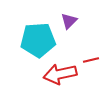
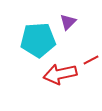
purple triangle: moved 1 px left, 1 px down
red line: rotated 14 degrees counterclockwise
